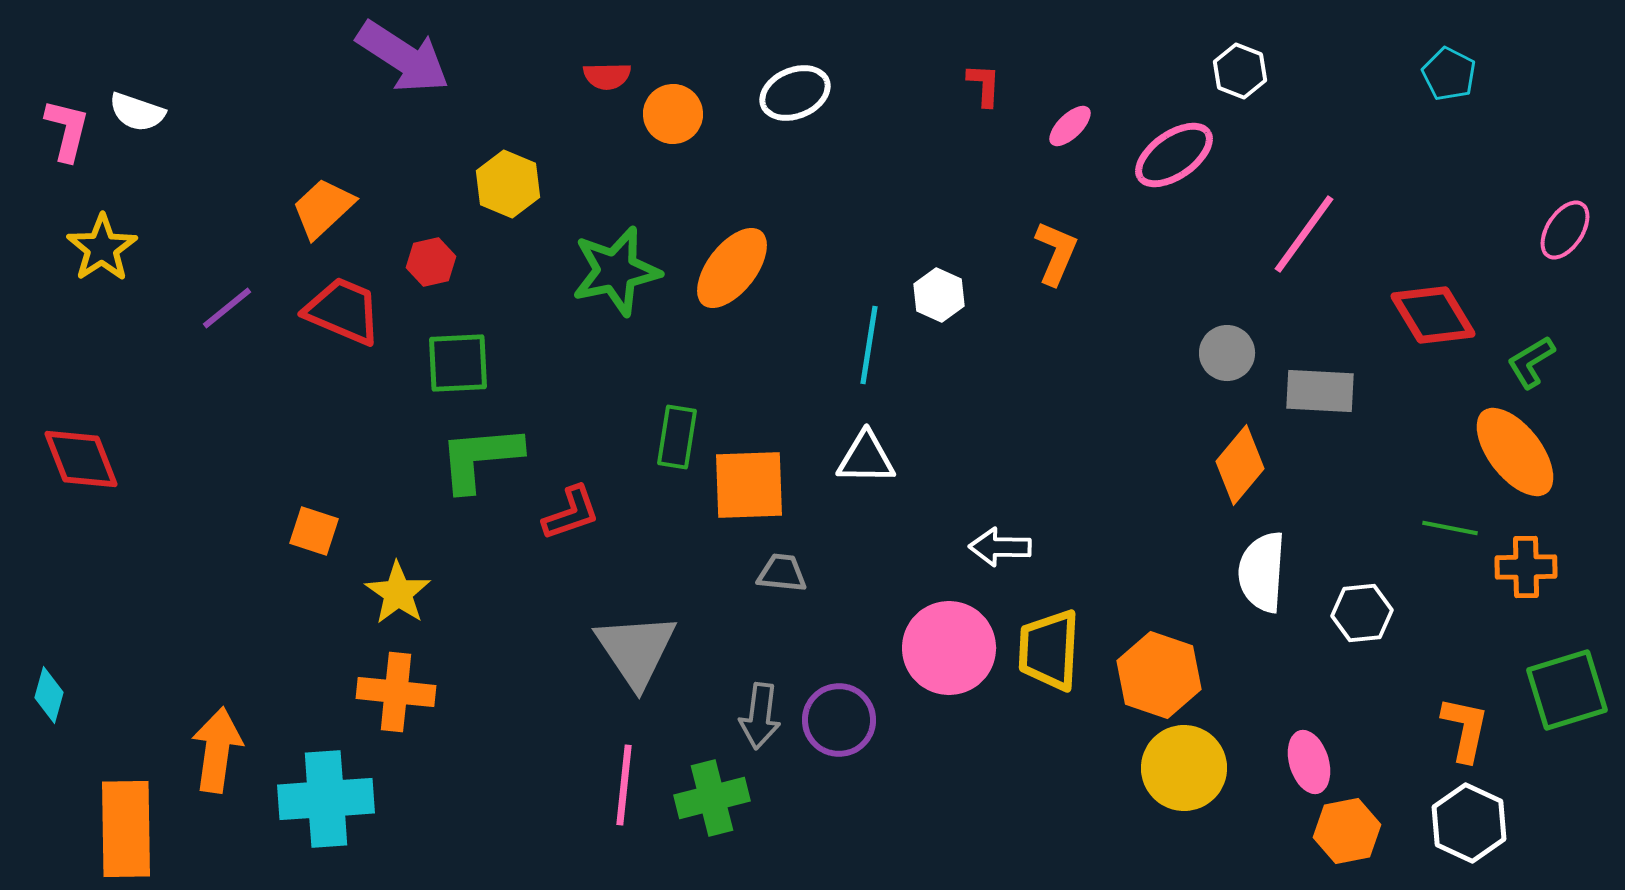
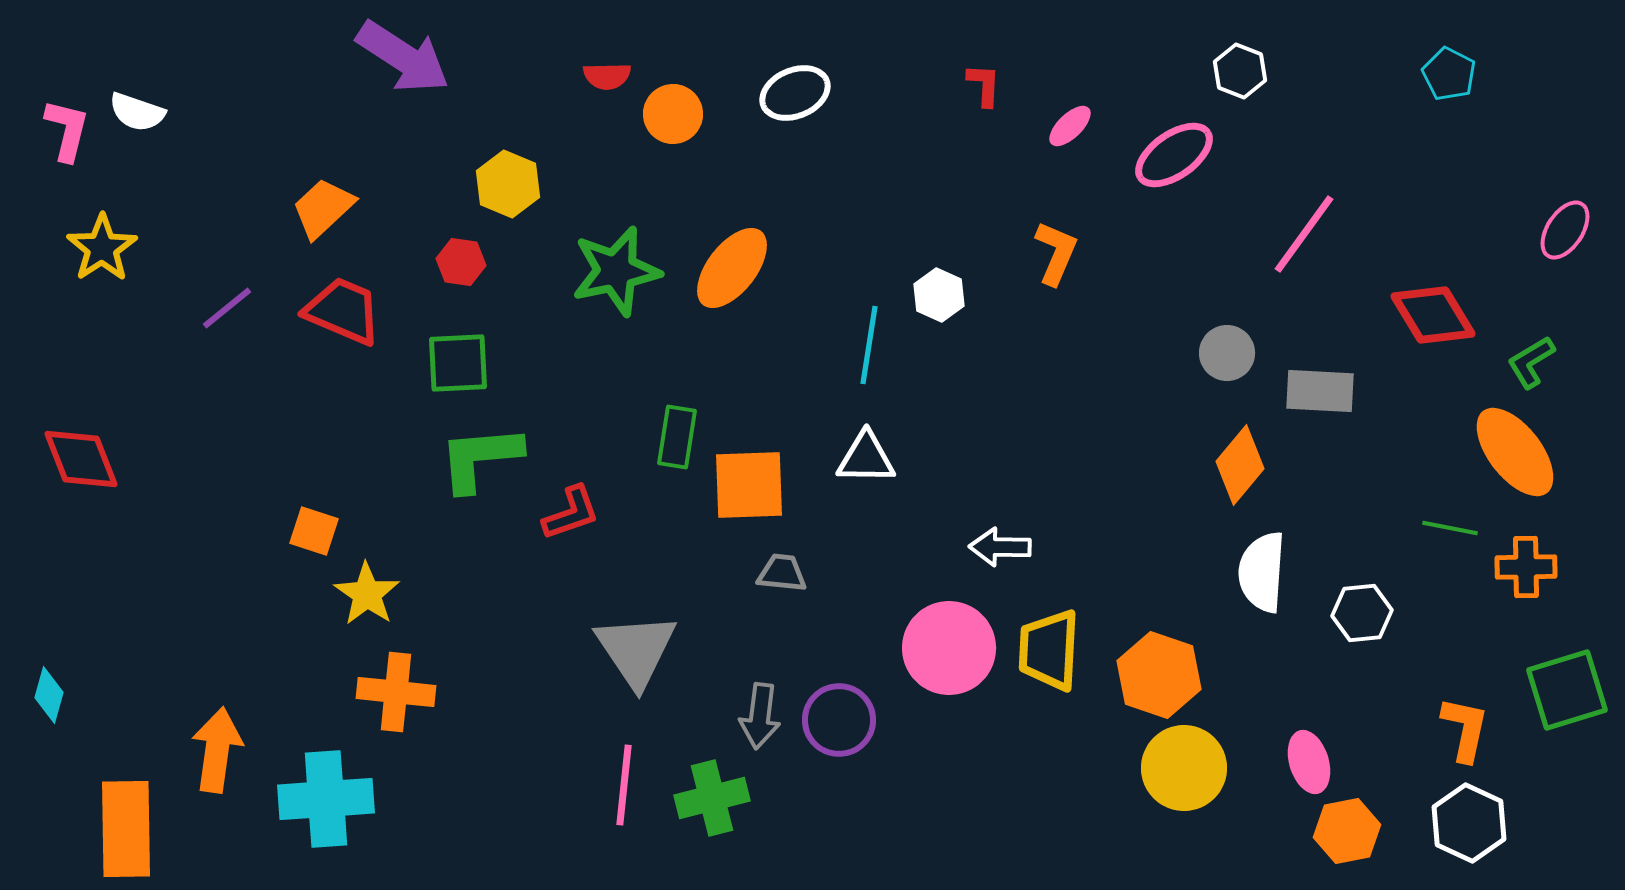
red hexagon at (431, 262): moved 30 px right; rotated 21 degrees clockwise
yellow star at (398, 593): moved 31 px left, 1 px down
